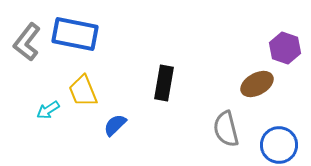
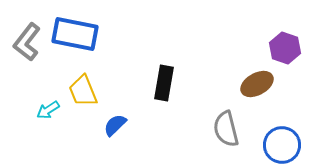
blue circle: moved 3 px right
